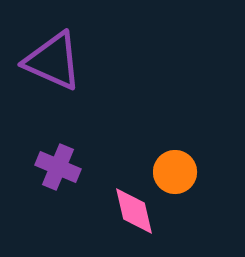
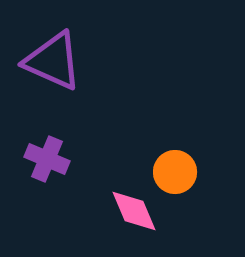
purple cross: moved 11 px left, 8 px up
pink diamond: rotated 10 degrees counterclockwise
